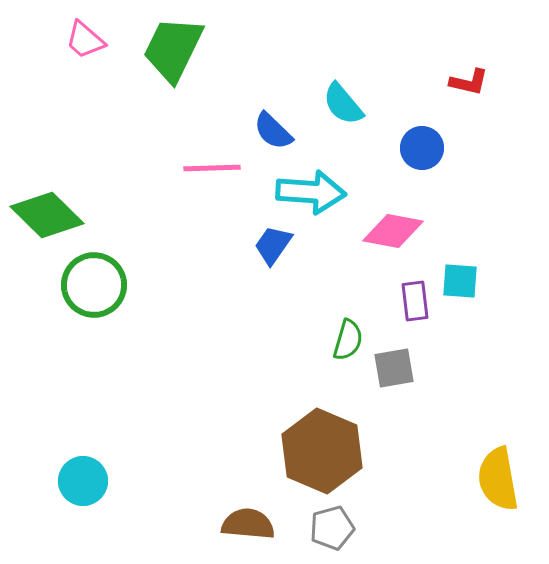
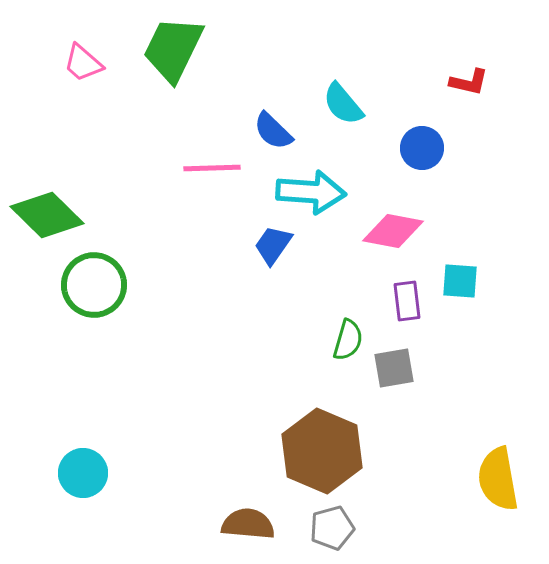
pink trapezoid: moved 2 px left, 23 px down
purple rectangle: moved 8 px left
cyan circle: moved 8 px up
